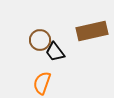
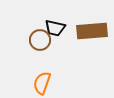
brown rectangle: rotated 8 degrees clockwise
black trapezoid: moved 24 px up; rotated 40 degrees counterclockwise
